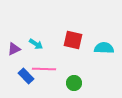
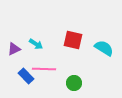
cyan semicircle: rotated 30 degrees clockwise
